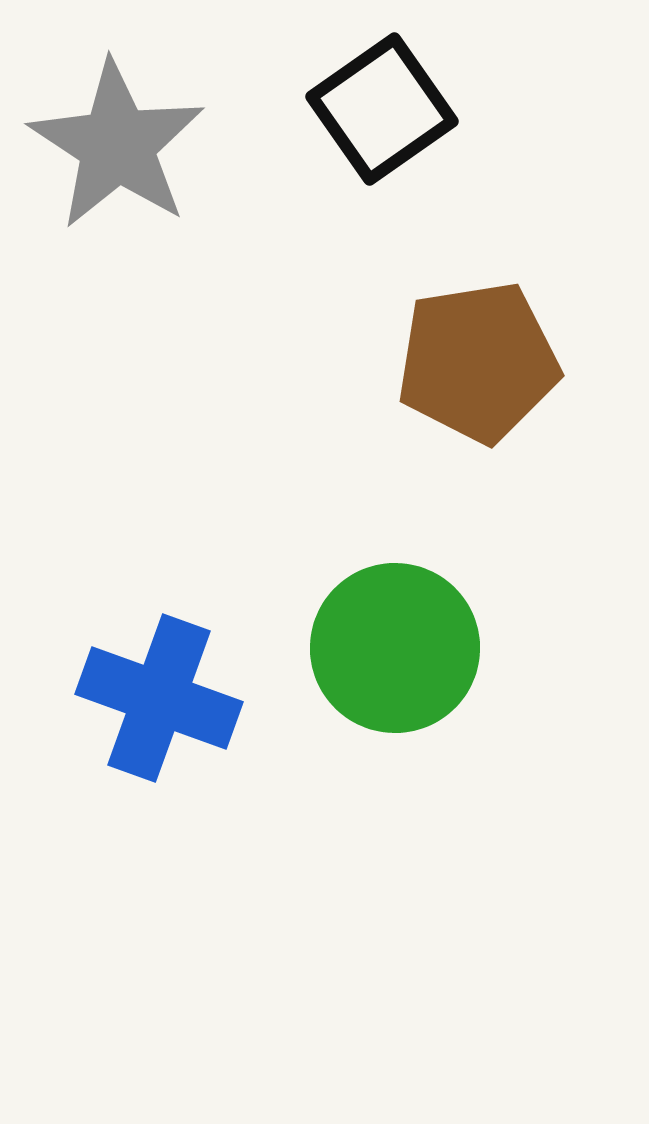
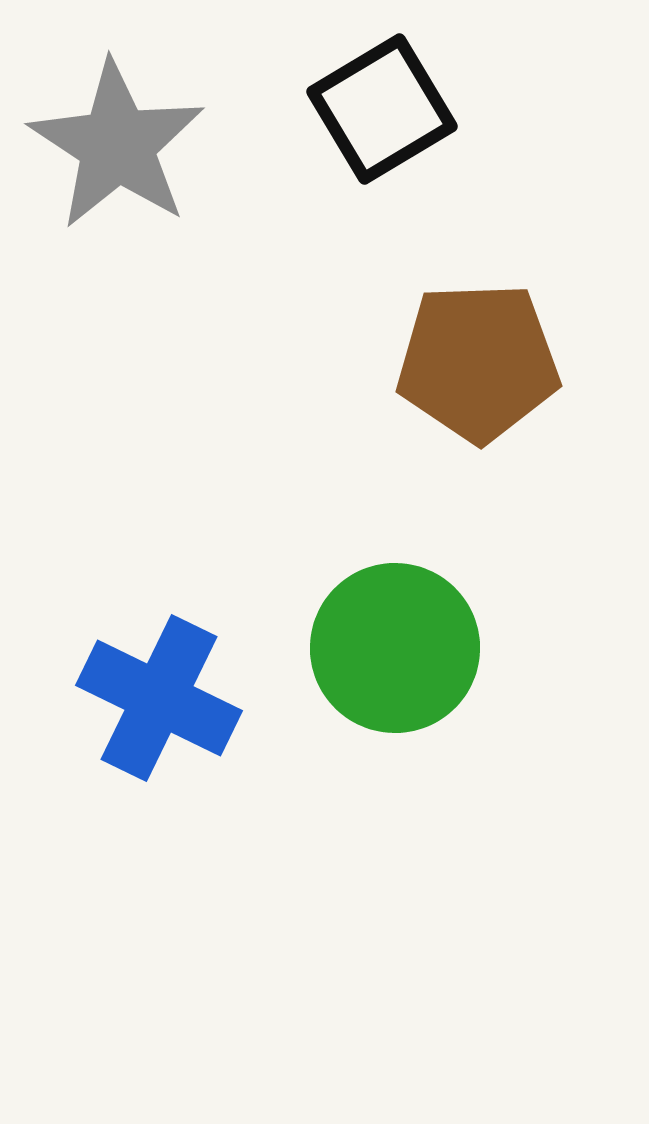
black square: rotated 4 degrees clockwise
brown pentagon: rotated 7 degrees clockwise
blue cross: rotated 6 degrees clockwise
